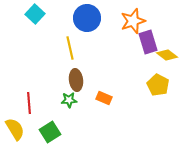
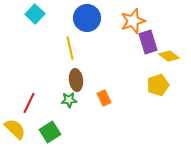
yellow diamond: moved 2 px right, 1 px down
yellow pentagon: rotated 25 degrees clockwise
orange rectangle: rotated 42 degrees clockwise
red line: rotated 30 degrees clockwise
yellow semicircle: rotated 15 degrees counterclockwise
